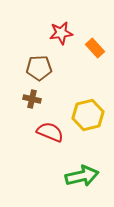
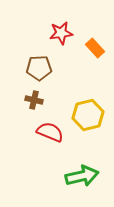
brown cross: moved 2 px right, 1 px down
